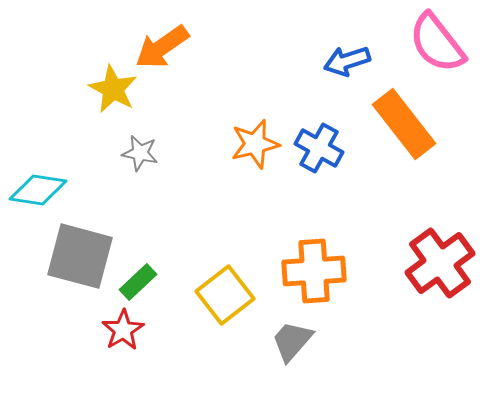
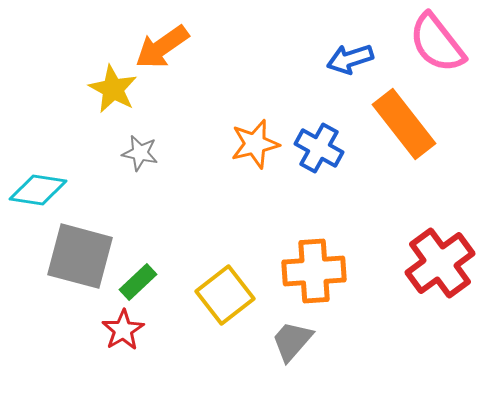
blue arrow: moved 3 px right, 2 px up
